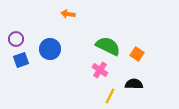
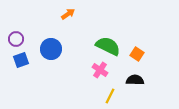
orange arrow: rotated 136 degrees clockwise
blue circle: moved 1 px right
black semicircle: moved 1 px right, 4 px up
